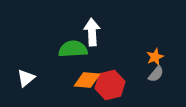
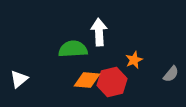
white arrow: moved 7 px right
orange star: moved 21 px left, 3 px down
gray semicircle: moved 15 px right
white triangle: moved 7 px left, 1 px down
red hexagon: moved 2 px right, 3 px up
